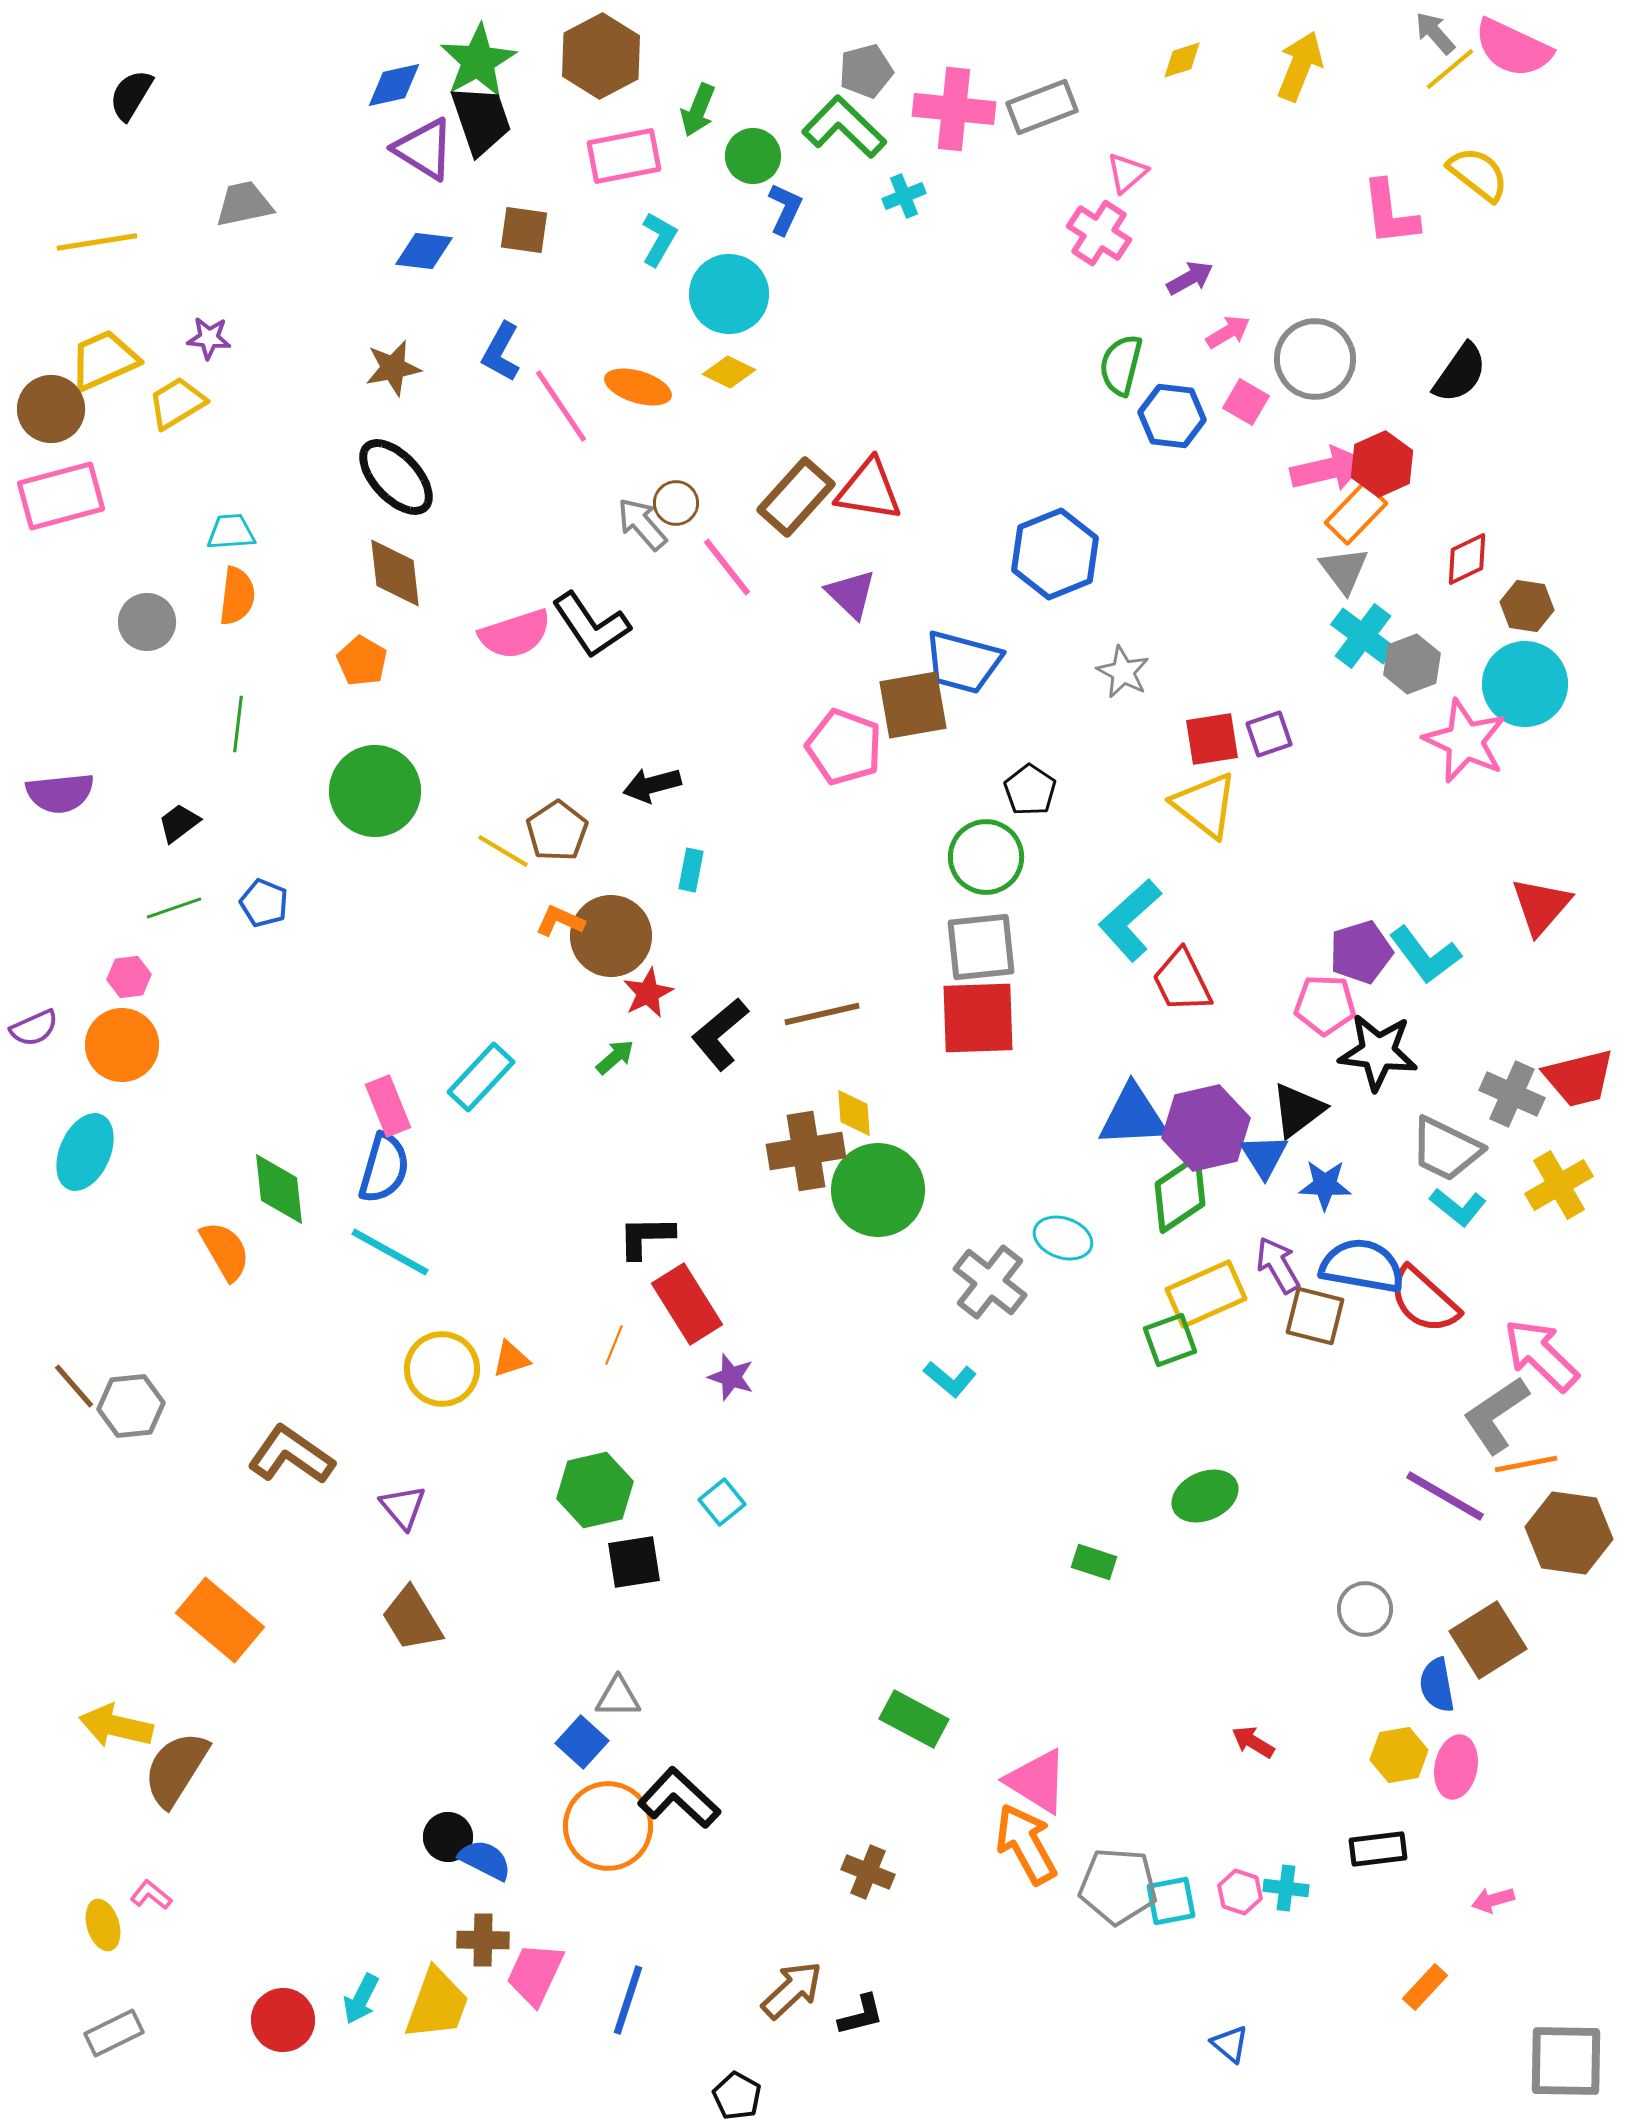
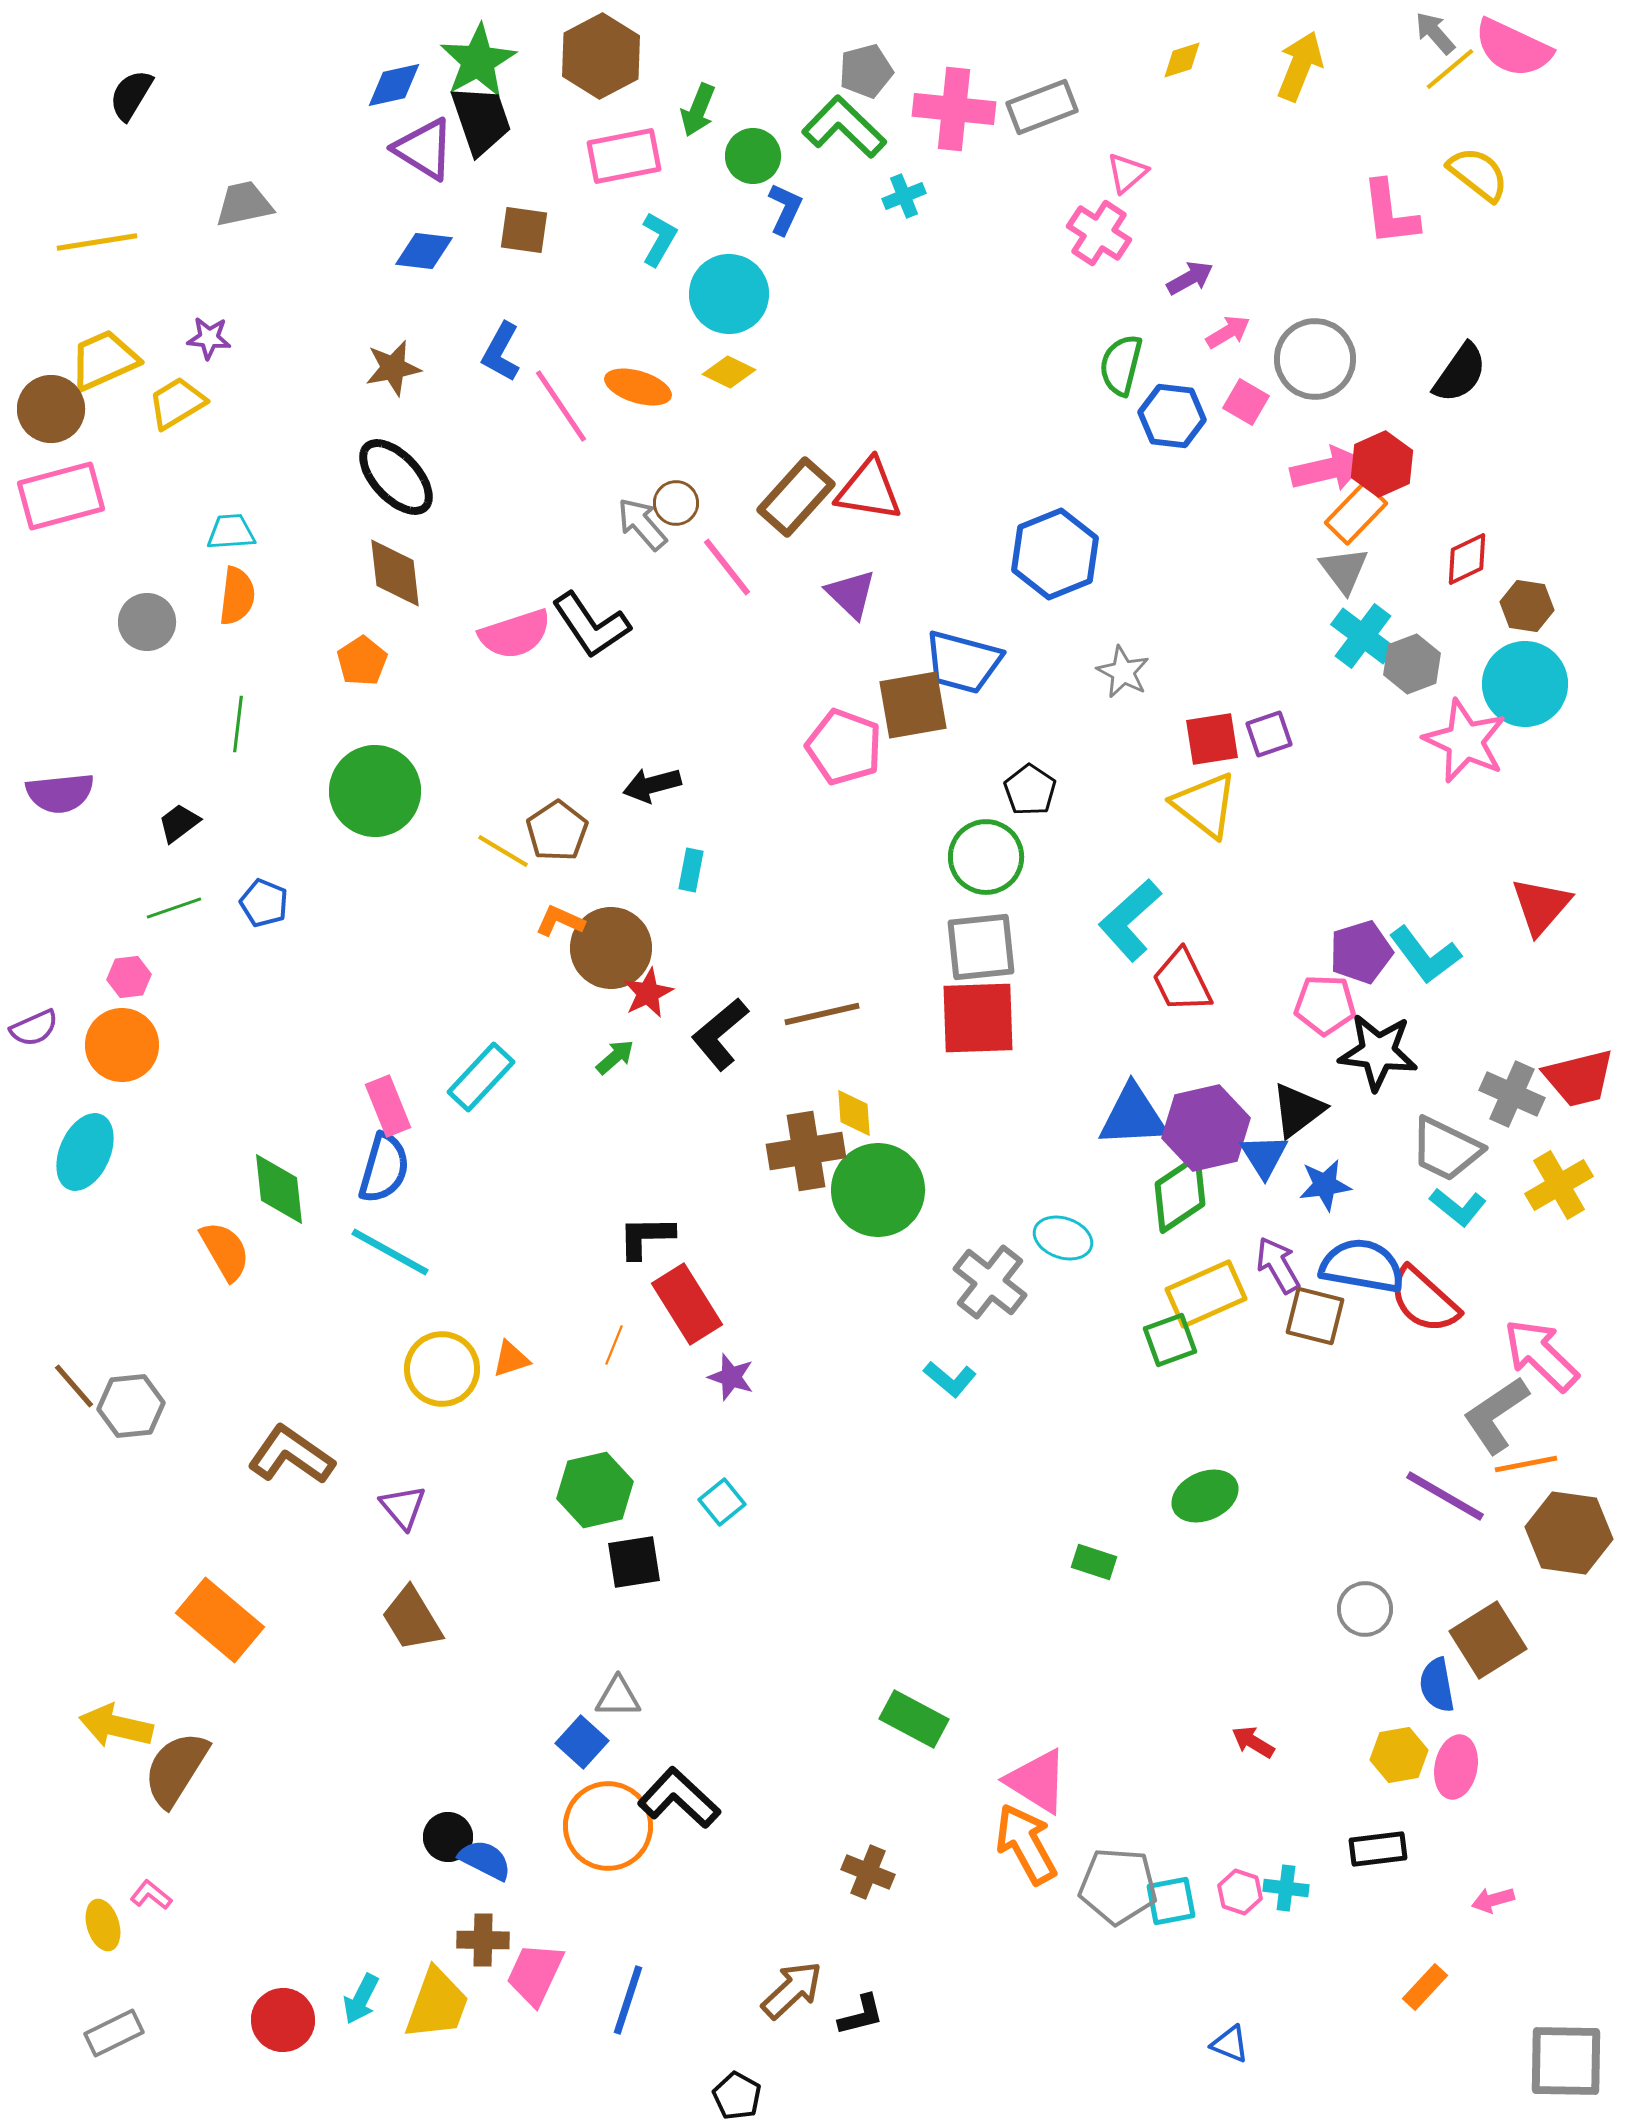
orange pentagon at (362, 661): rotated 9 degrees clockwise
brown circle at (611, 936): moved 12 px down
blue star at (1325, 1185): rotated 10 degrees counterclockwise
blue triangle at (1230, 2044): rotated 18 degrees counterclockwise
